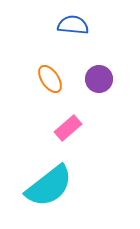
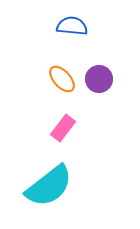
blue semicircle: moved 1 px left, 1 px down
orange ellipse: moved 12 px right; rotated 8 degrees counterclockwise
pink rectangle: moved 5 px left; rotated 12 degrees counterclockwise
